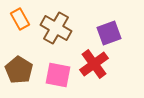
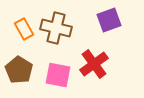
orange rectangle: moved 4 px right, 10 px down
brown cross: rotated 16 degrees counterclockwise
purple square: moved 13 px up
